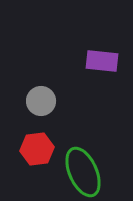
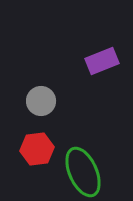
purple rectangle: rotated 28 degrees counterclockwise
